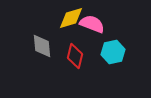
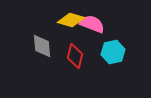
yellow diamond: moved 2 px down; rotated 32 degrees clockwise
